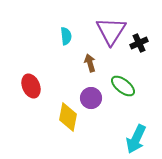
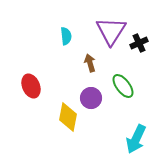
green ellipse: rotated 15 degrees clockwise
